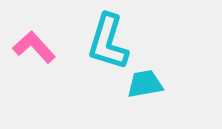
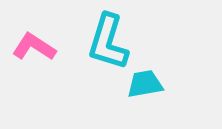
pink L-shape: rotated 15 degrees counterclockwise
